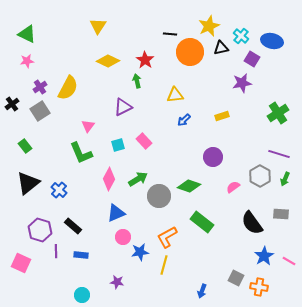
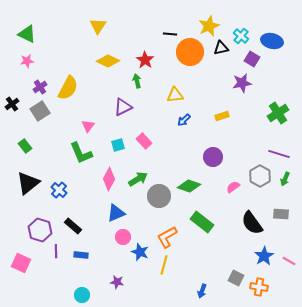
blue star at (140, 252): rotated 30 degrees clockwise
